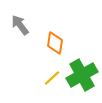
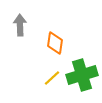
gray arrow: rotated 35 degrees clockwise
green cross: rotated 12 degrees clockwise
